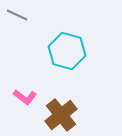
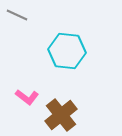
cyan hexagon: rotated 9 degrees counterclockwise
pink L-shape: moved 2 px right
